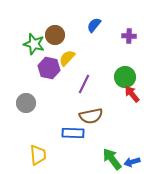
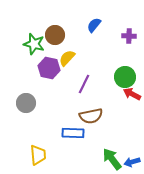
red arrow: rotated 24 degrees counterclockwise
